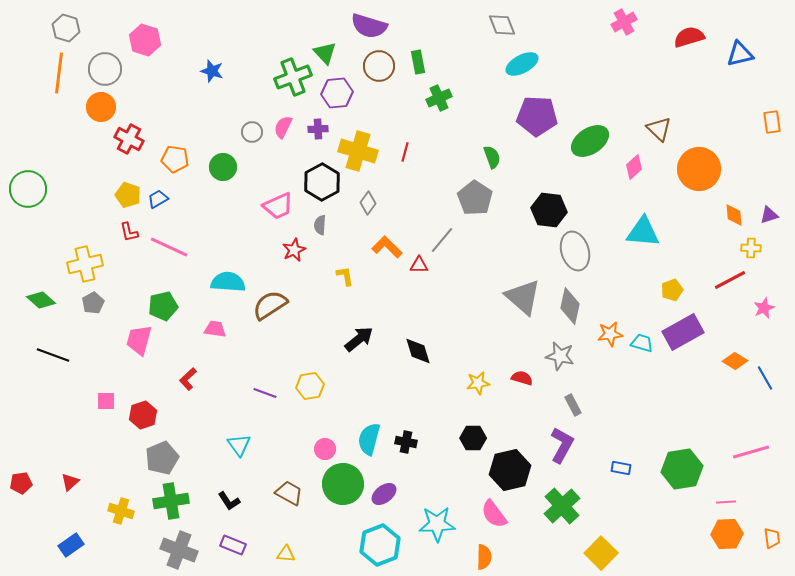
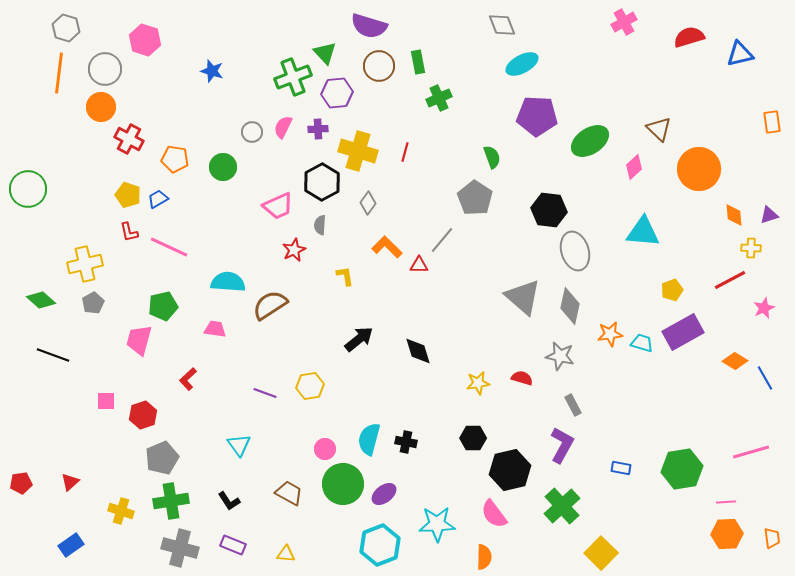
gray cross at (179, 550): moved 1 px right, 2 px up; rotated 6 degrees counterclockwise
